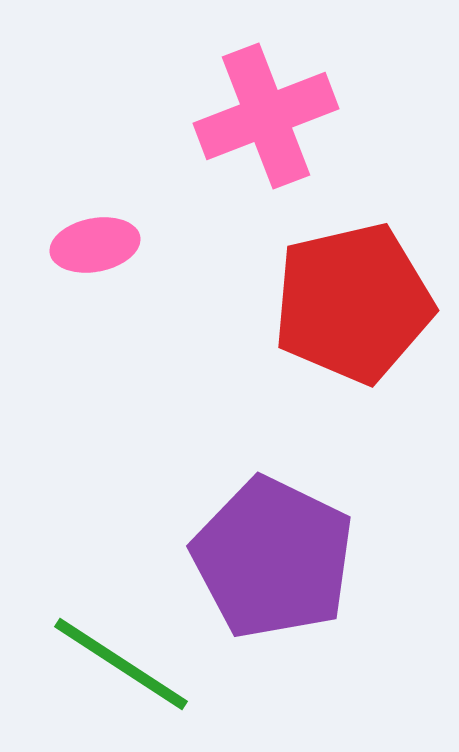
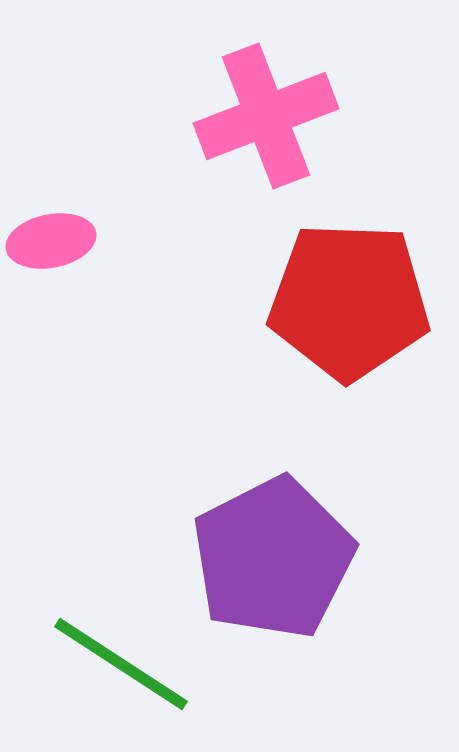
pink ellipse: moved 44 px left, 4 px up
red pentagon: moved 4 px left, 2 px up; rotated 15 degrees clockwise
purple pentagon: rotated 19 degrees clockwise
